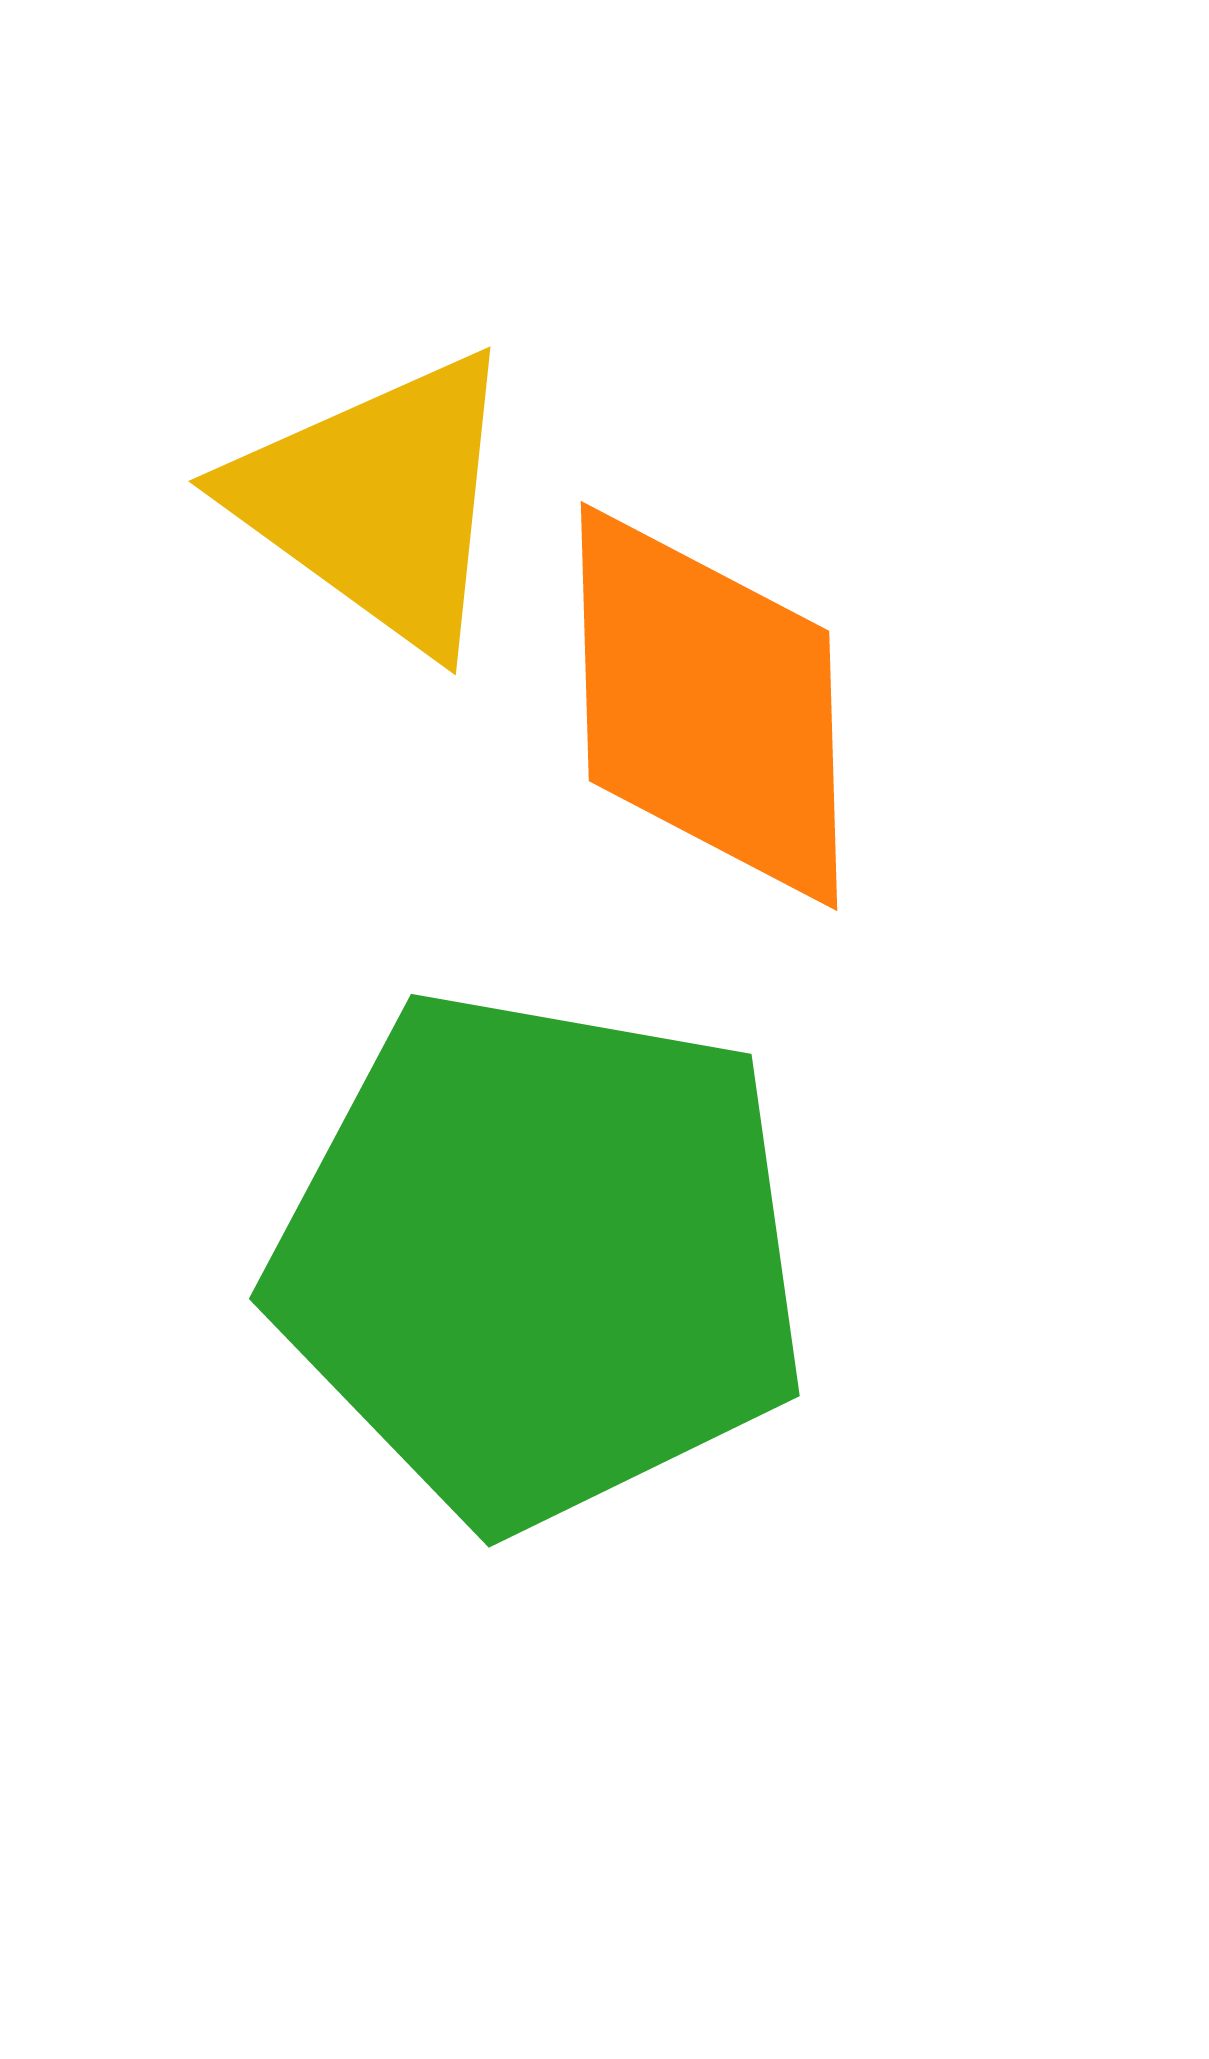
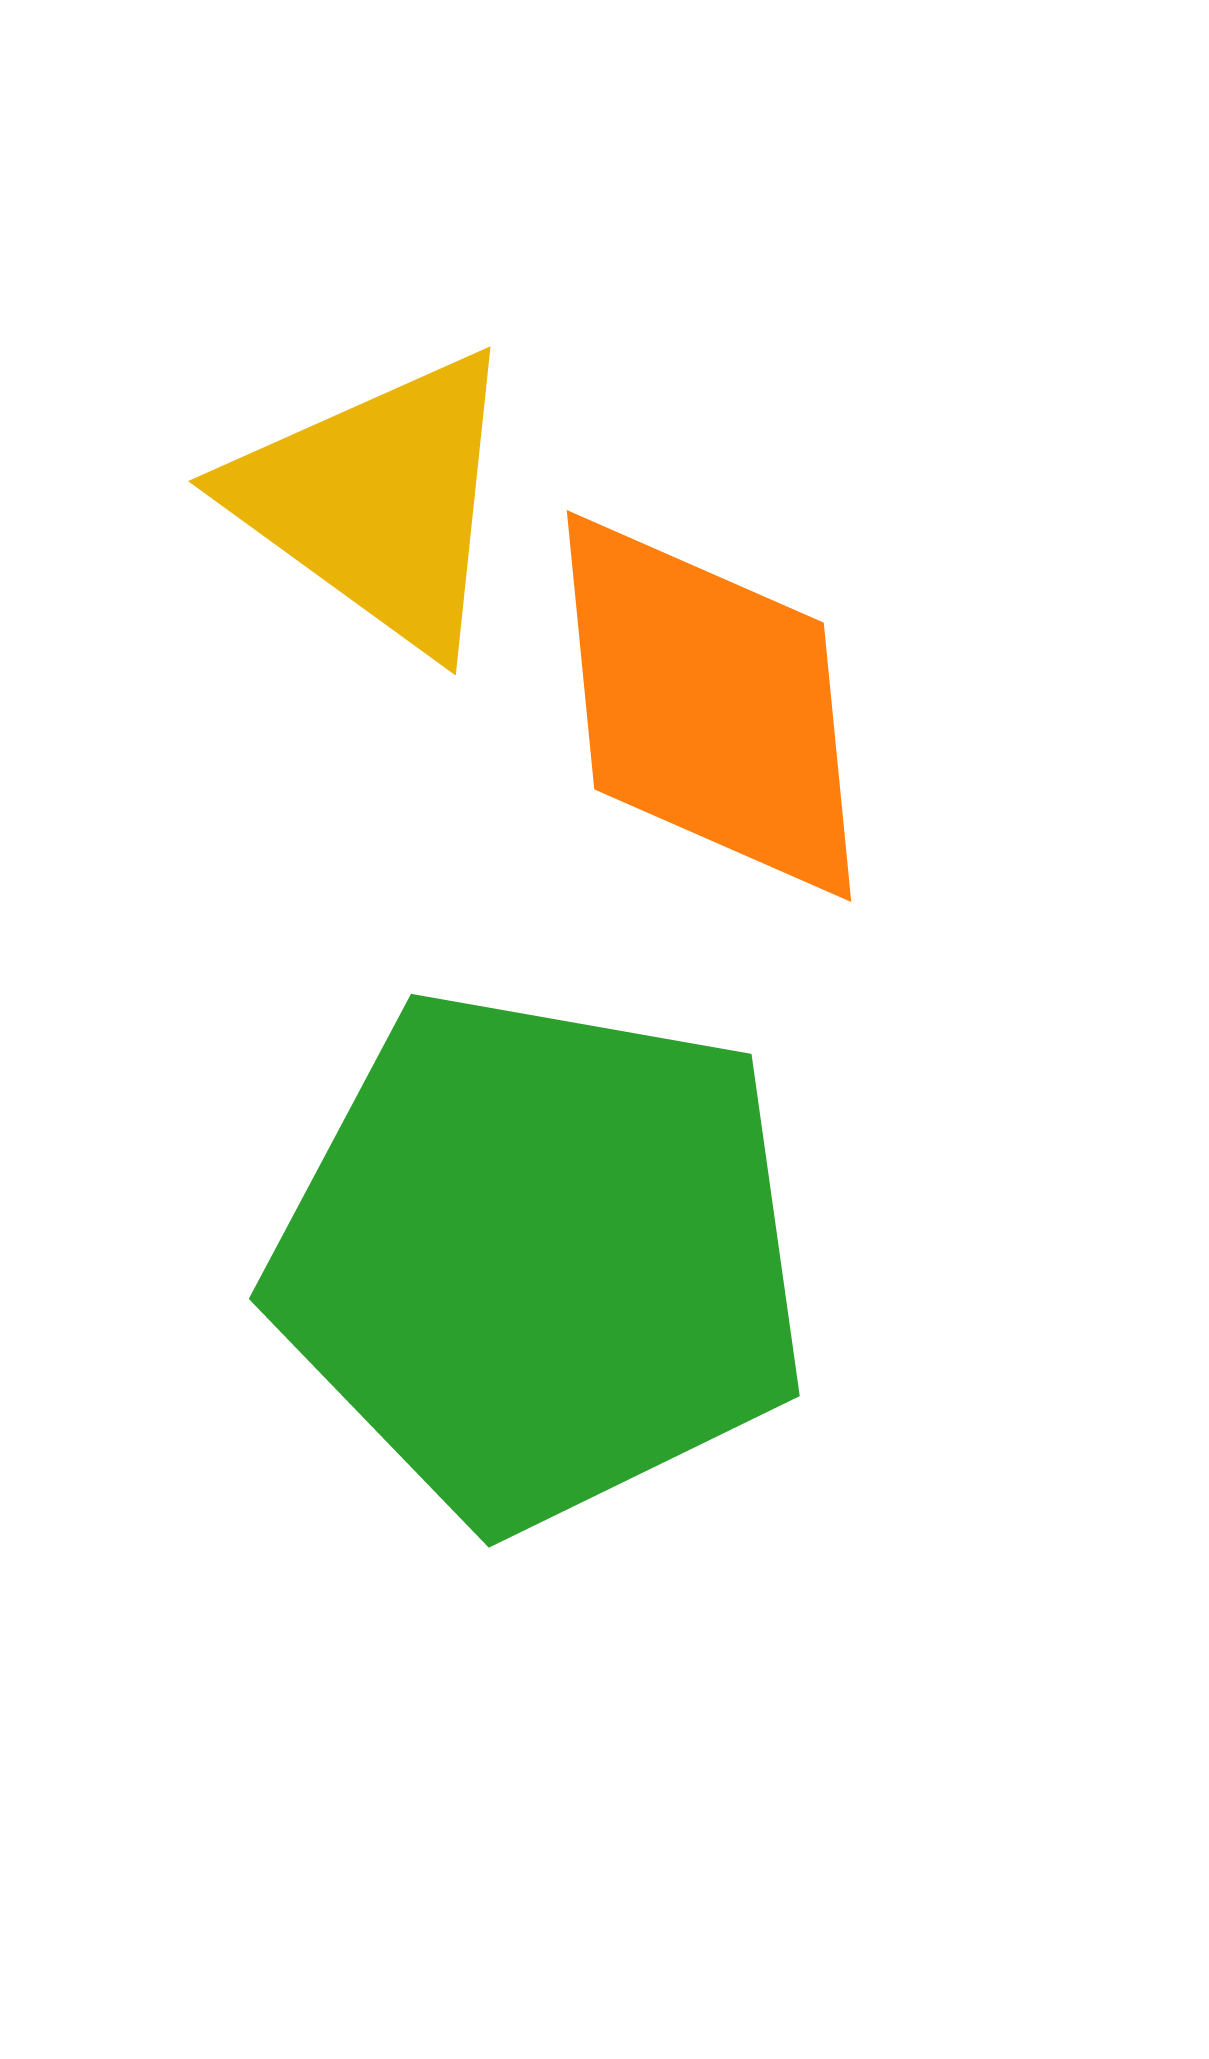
orange diamond: rotated 4 degrees counterclockwise
